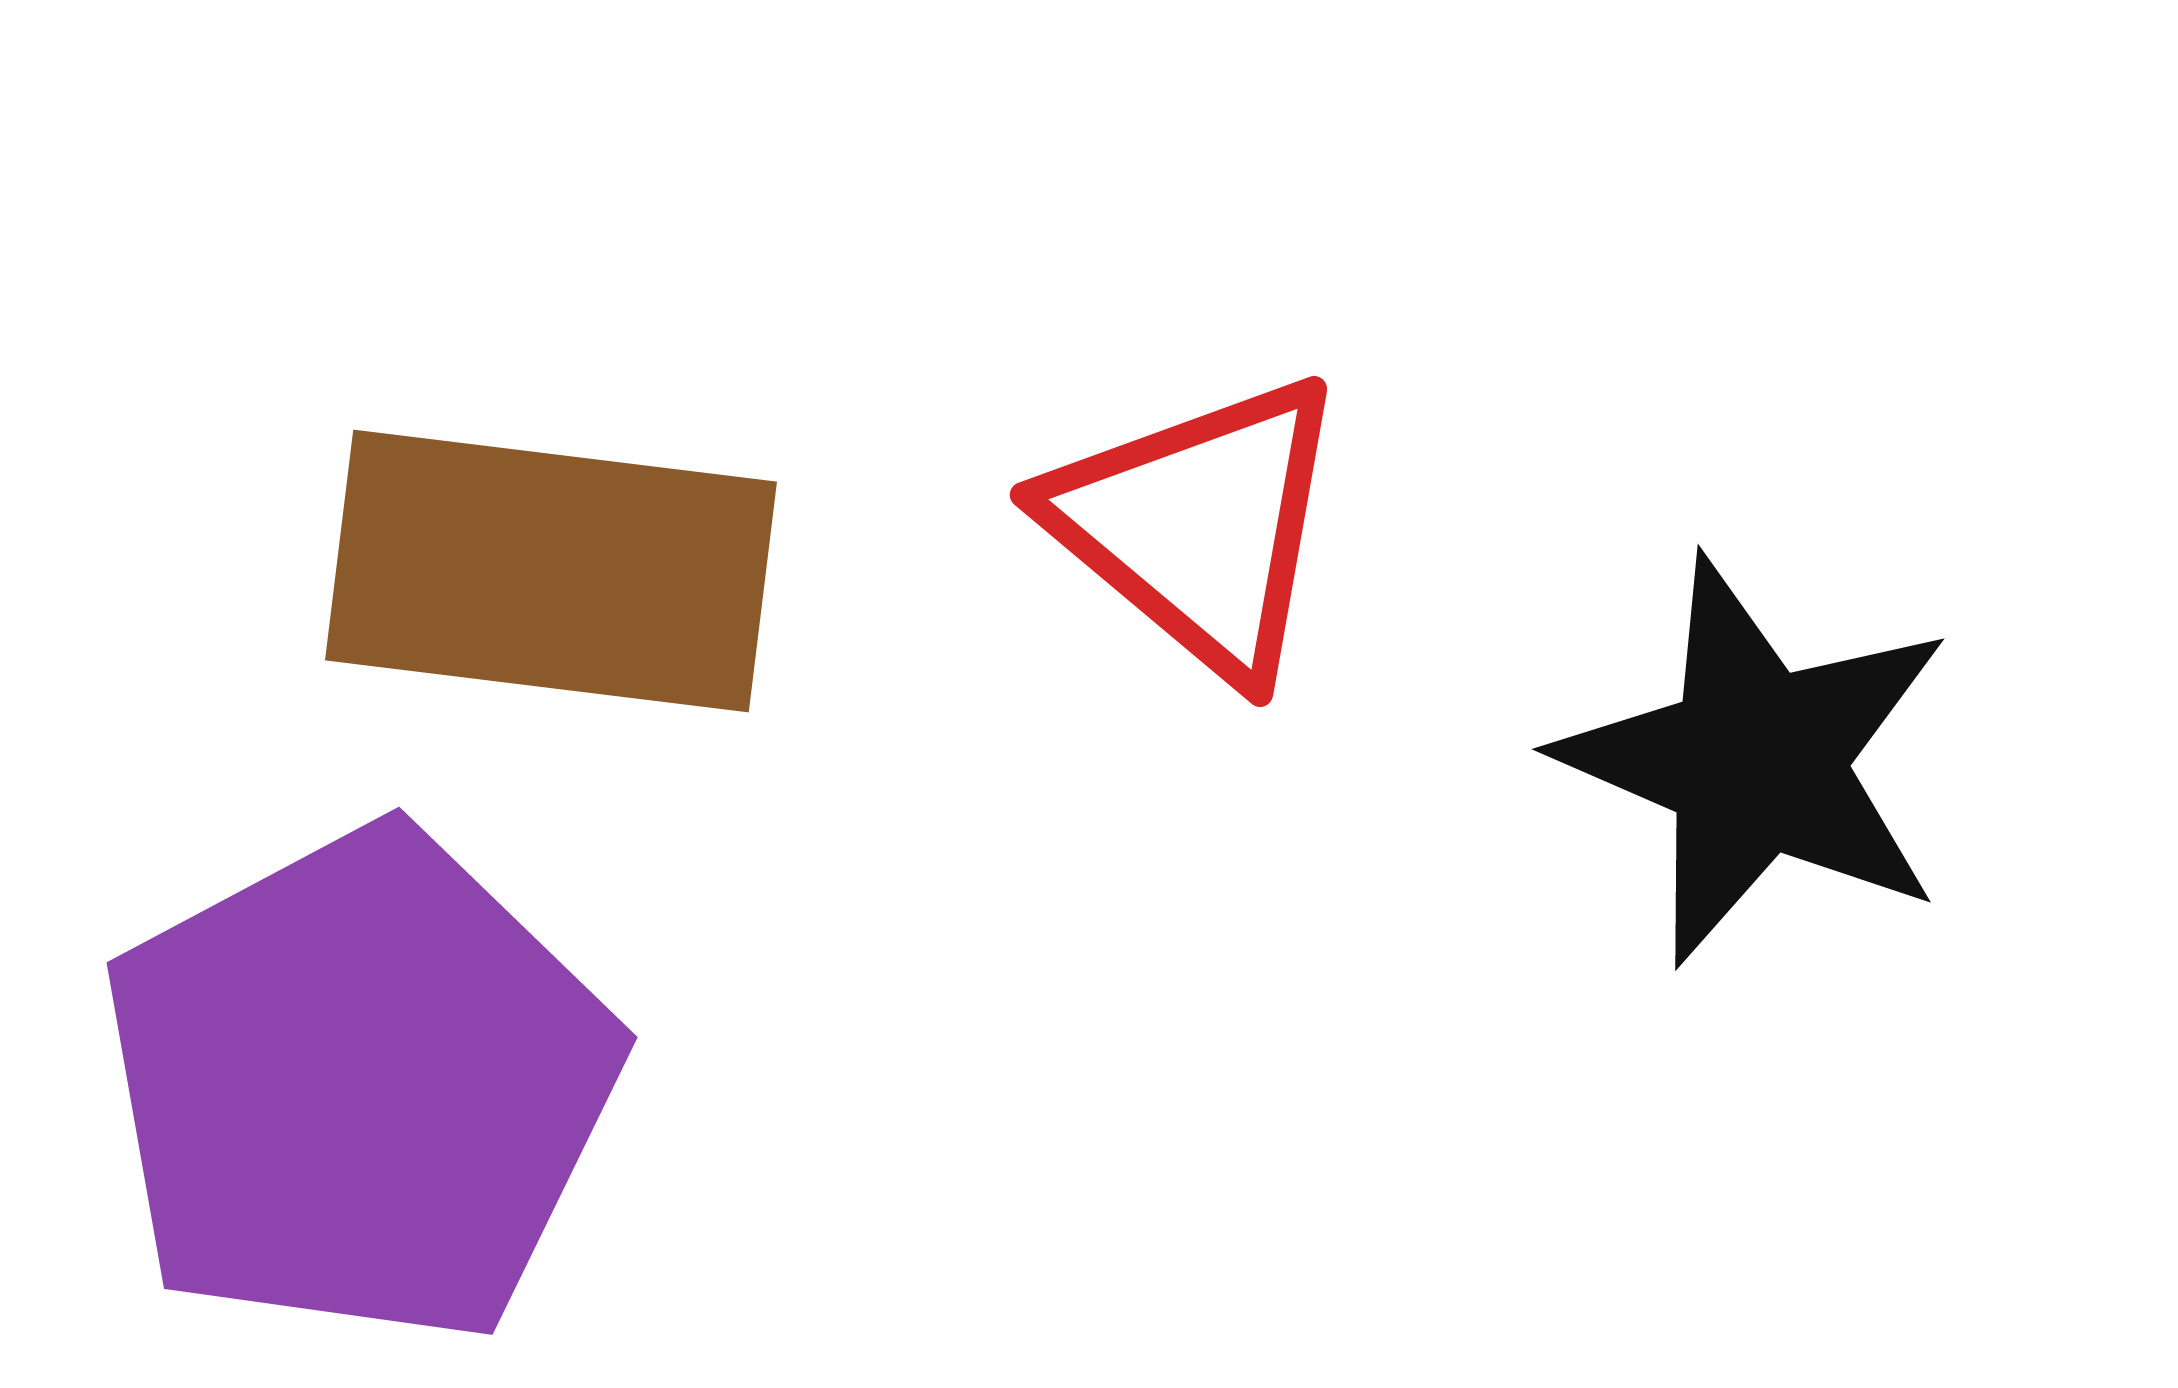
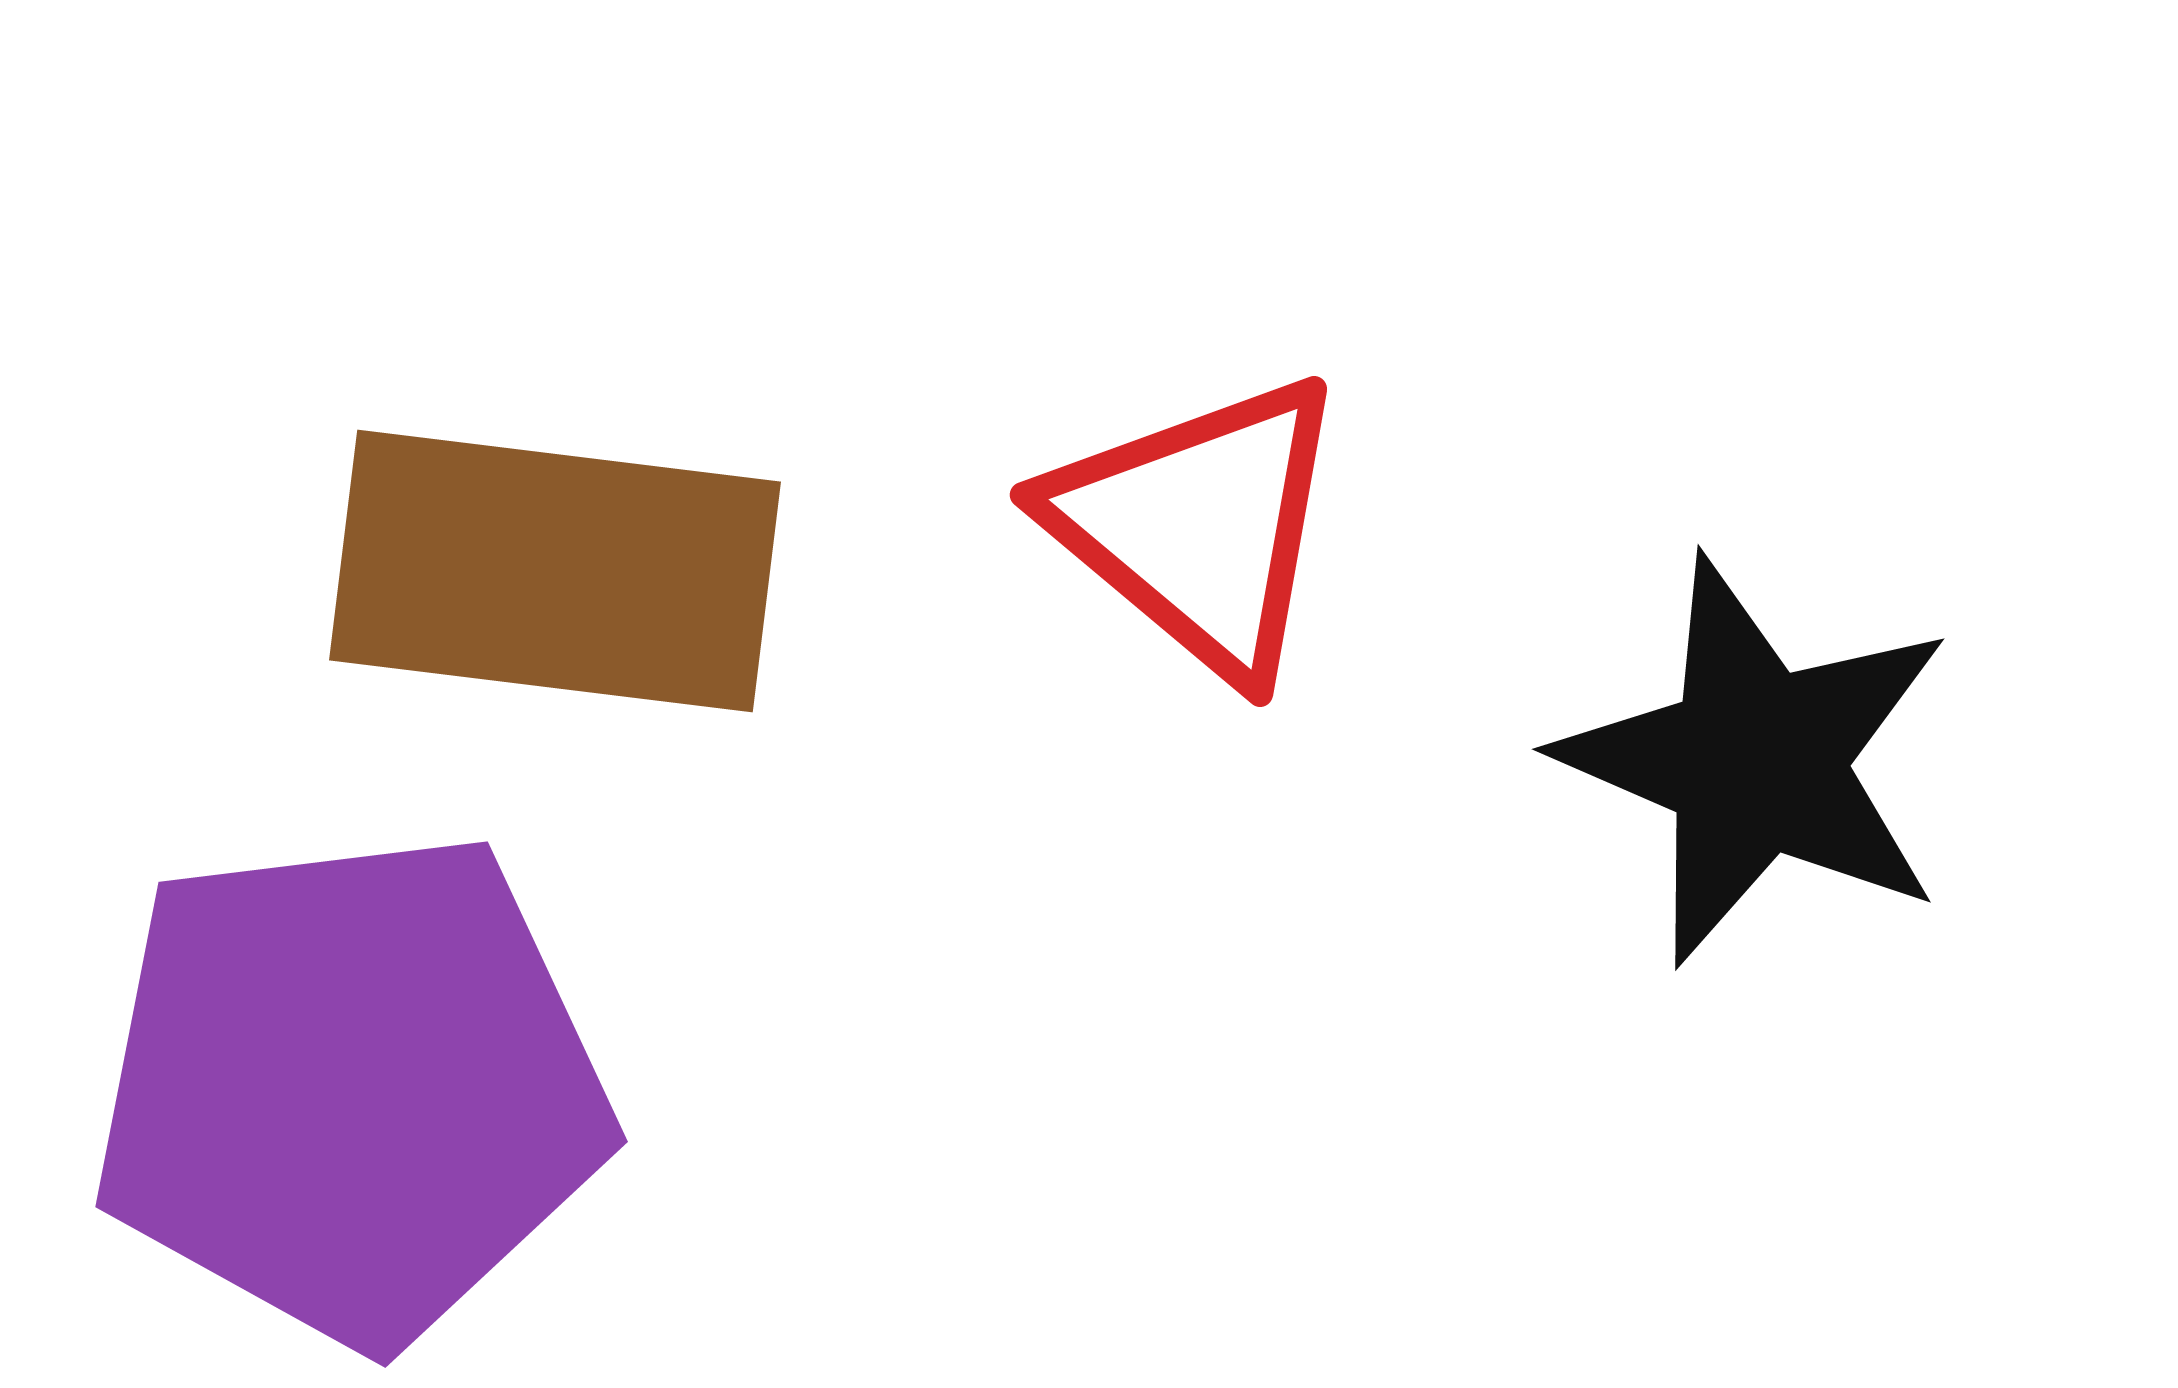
brown rectangle: moved 4 px right
purple pentagon: moved 9 px left, 2 px down; rotated 21 degrees clockwise
